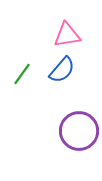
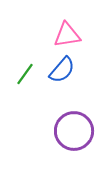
green line: moved 3 px right
purple circle: moved 5 px left
